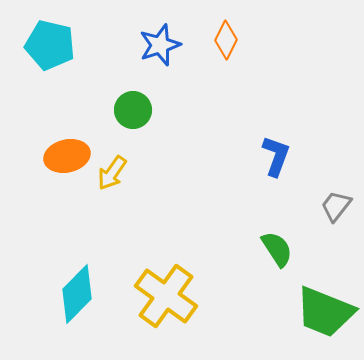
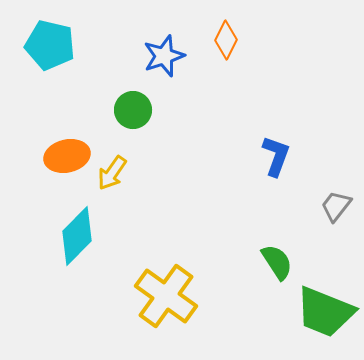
blue star: moved 4 px right, 11 px down
green semicircle: moved 13 px down
cyan diamond: moved 58 px up
